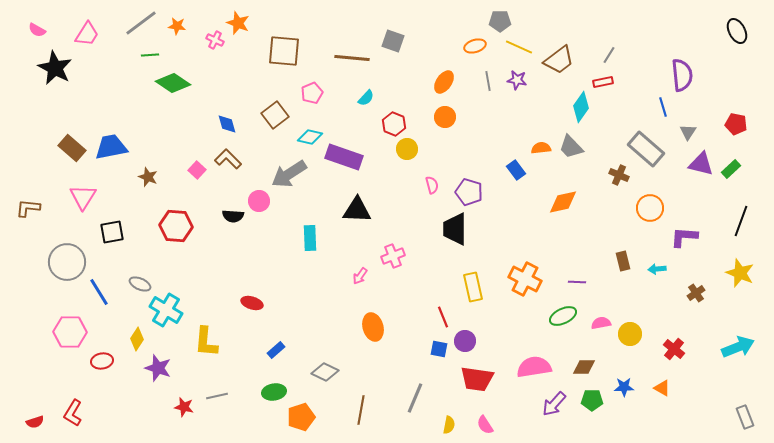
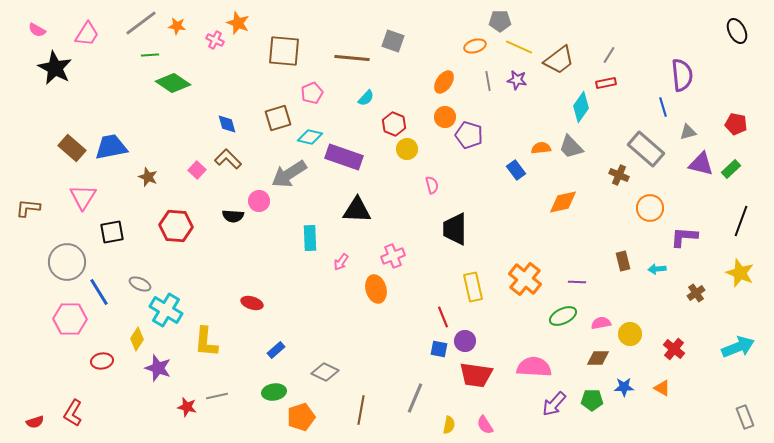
red rectangle at (603, 82): moved 3 px right, 1 px down
brown square at (275, 115): moved 3 px right, 3 px down; rotated 20 degrees clockwise
gray triangle at (688, 132): rotated 42 degrees clockwise
purple pentagon at (469, 192): moved 57 px up
pink arrow at (360, 276): moved 19 px left, 14 px up
orange cross at (525, 279): rotated 12 degrees clockwise
orange ellipse at (373, 327): moved 3 px right, 38 px up
pink hexagon at (70, 332): moved 13 px up
pink semicircle at (534, 367): rotated 12 degrees clockwise
brown diamond at (584, 367): moved 14 px right, 9 px up
red trapezoid at (477, 379): moved 1 px left, 4 px up
red star at (184, 407): moved 3 px right
